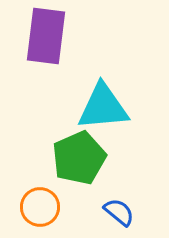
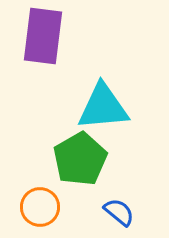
purple rectangle: moved 3 px left
green pentagon: moved 1 px right, 1 px down; rotated 6 degrees counterclockwise
